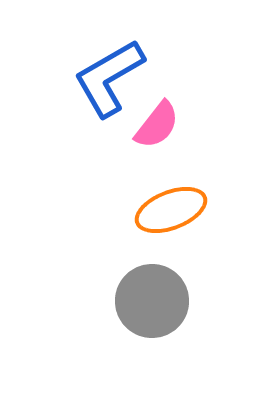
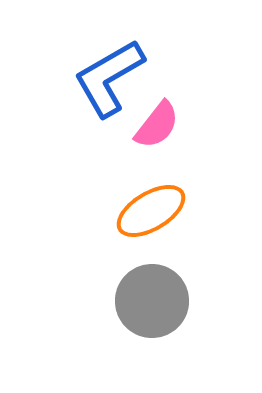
orange ellipse: moved 20 px left, 1 px down; rotated 10 degrees counterclockwise
